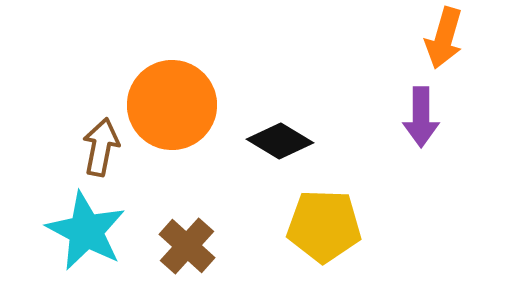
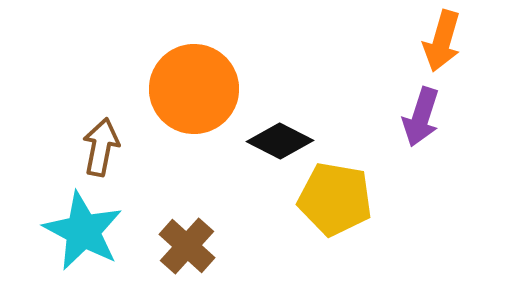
orange arrow: moved 2 px left, 3 px down
orange circle: moved 22 px right, 16 px up
purple arrow: rotated 18 degrees clockwise
black diamond: rotated 4 degrees counterclockwise
yellow pentagon: moved 11 px right, 27 px up; rotated 8 degrees clockwise
cyan star: moved 3 px left
